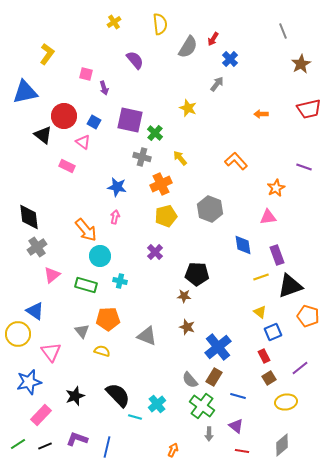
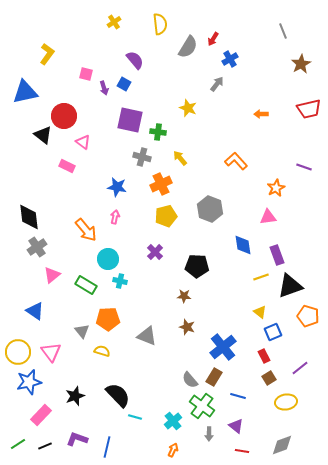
blue cross at (230, 59): rotated 14 degrees clockwise
blue square at (94, 122): moved 30 px right, 38 px up
green cross at (155, 133): moved 3 px right, 1 px up; rotated 35 degrees counterclockwise
cyan circle at (100, 256): moved 8 px right, 3 px down
black pentagon at (197, 274): moved 8 px up
green rectangle at (86, 285): rotated 15 degrees clockwise
yellow circle at (18, 334): moved 18 px down
blue cross at (218, 347): moved 5 px right
cyan cross at (157, 404): moved 16 px right, 17 px down
gray diamond at (282, 445): rotated 20 degrees clockwise
